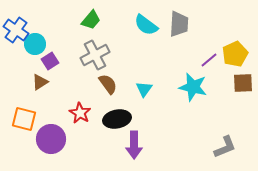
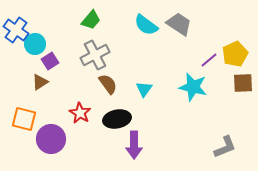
gray trapezoid: rotated 60 degrees counterclockwise
